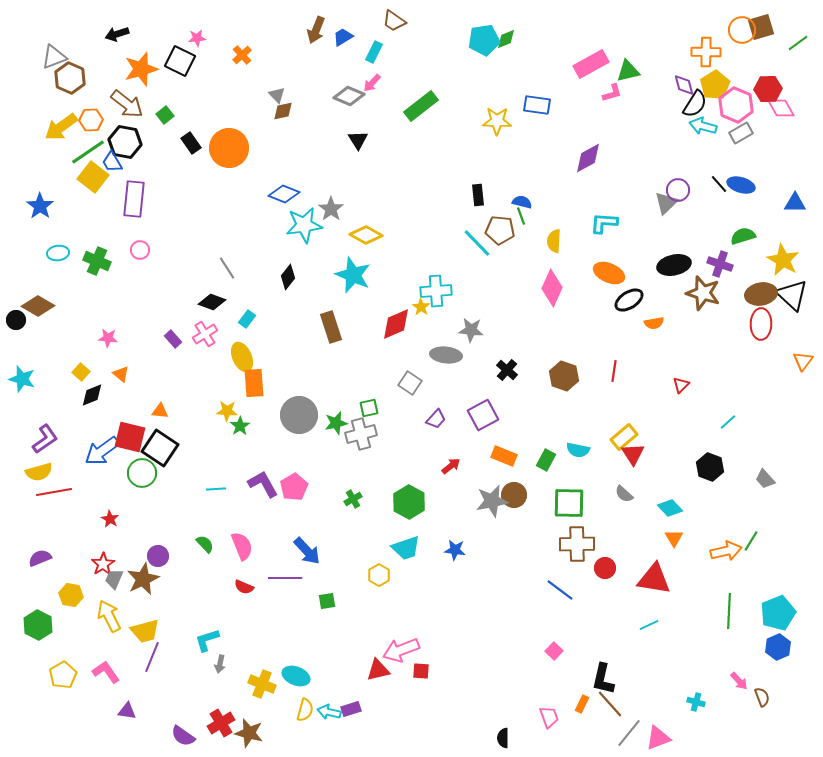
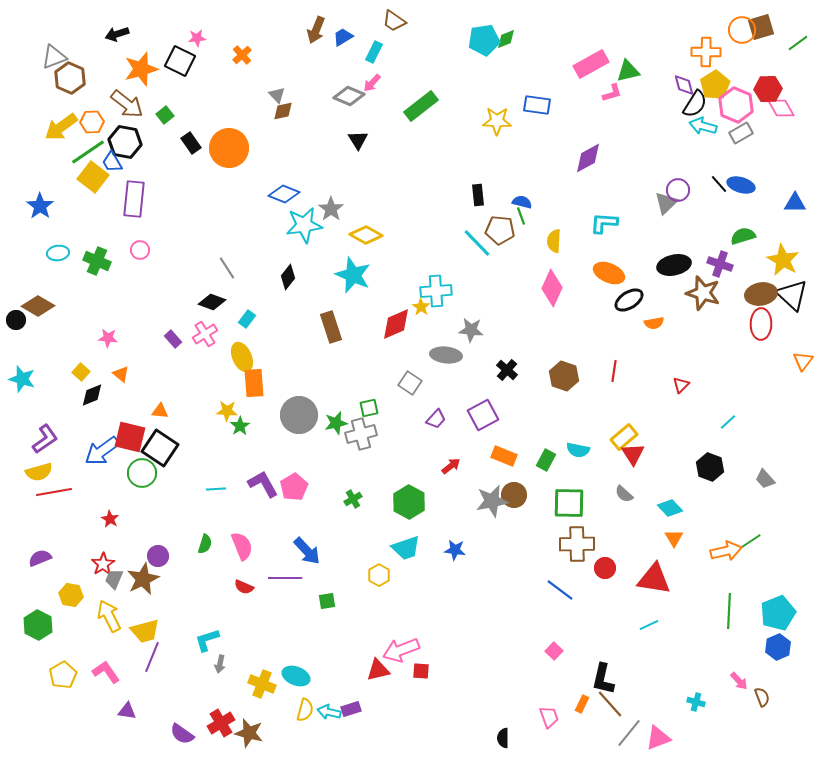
orange hexagon at (91, 120): moved 1 px right, 2 px down
green line at (751, 541): rotated 25 degrees clockwise
green semicircle at (205, 544): rotated 60 degrees clockwise
purple semicircle at (183, 736): moved 1 px left, 2 px up
